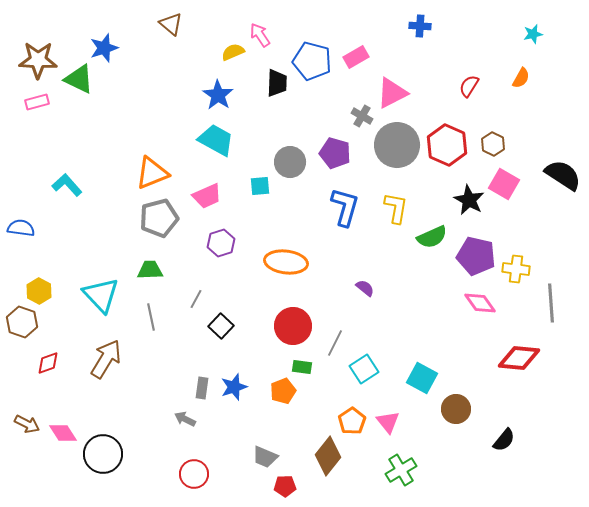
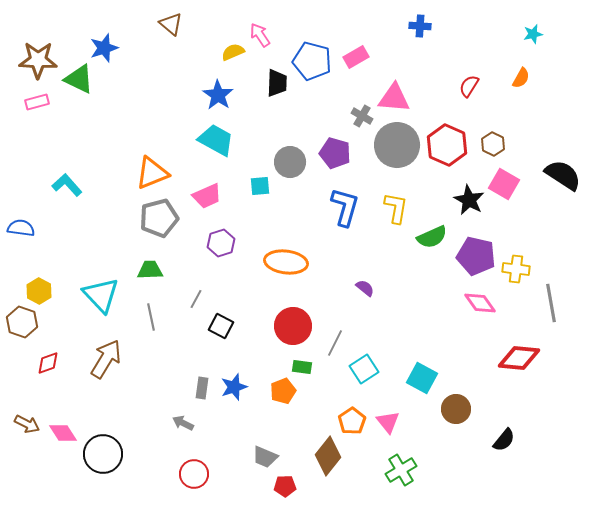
pink triangle at (392, 93): moved 2 px right, 5 px down; rotated 32 degrees clockwise
gray line at (551, 303): rotated 6 degrees counterclockwise
black square at (221, 326): rotated 15 degrees counterclockwise
gray arrow at (185, 419): moved 2 px left, 4 px down
